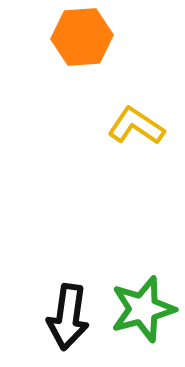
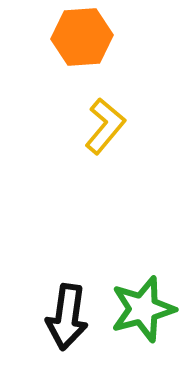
yellow L-shape: moved 31 px left; rotated 96 degrees clockwise
black arrow: moved 1 px left
